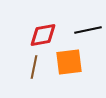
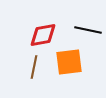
black line: rotated 24 degrees clockwise
